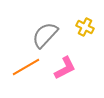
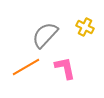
pink L-shape: rotated 75 degrees counterclockwise
